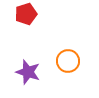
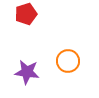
purple star: moved 1 px left; rotated 10 degrees counterclockwise
